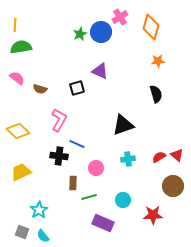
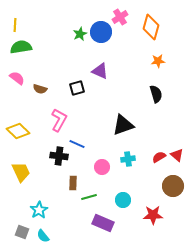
pink circle: moved 6 px right, 1 px up
yellow trapezoid: rotated 90 degrees clockwise
